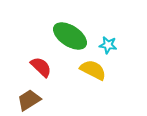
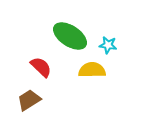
yellow semicircle: moved 1 px left; rotated 28 degrees counterclockwise
